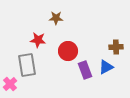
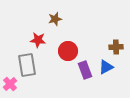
brown star: moved 1 px left, 1 px down; rotated 16 degrees counterclockwise
